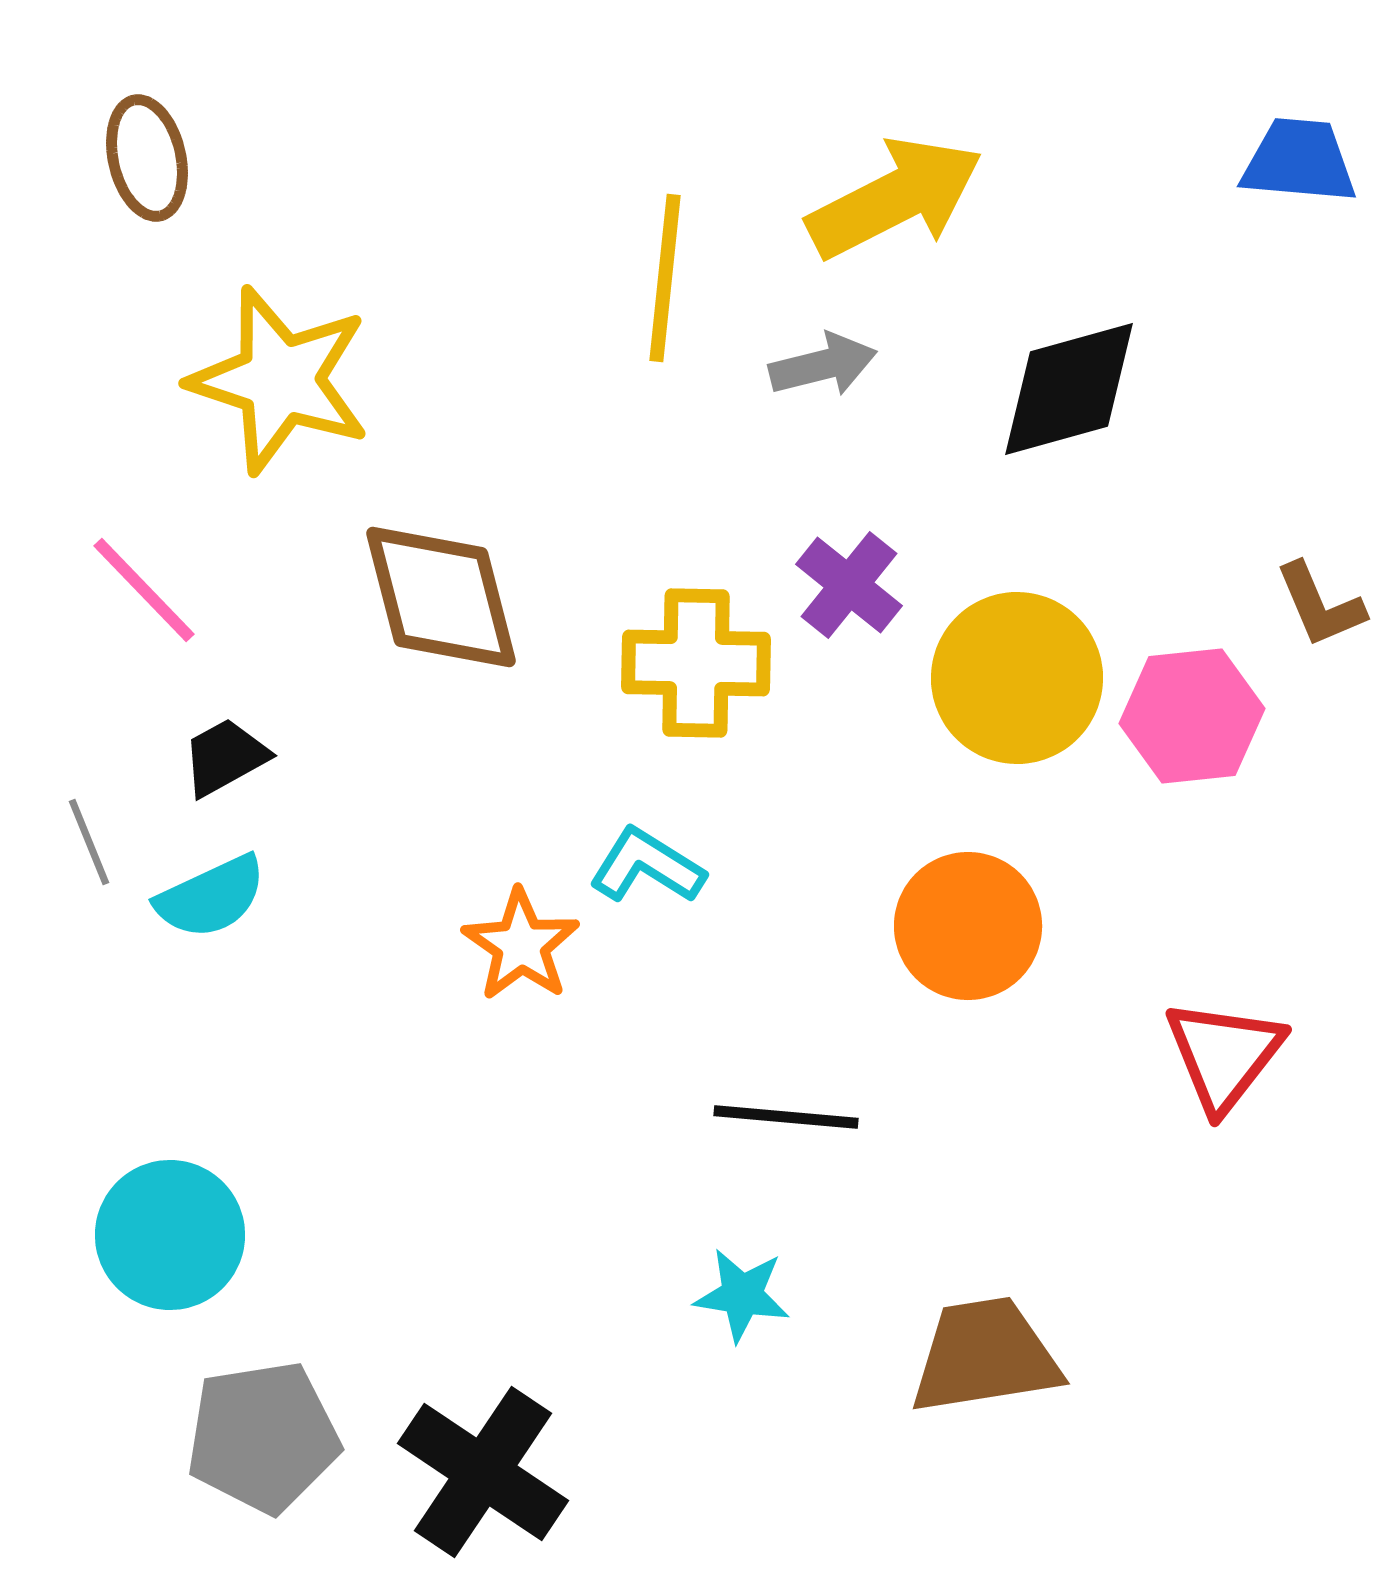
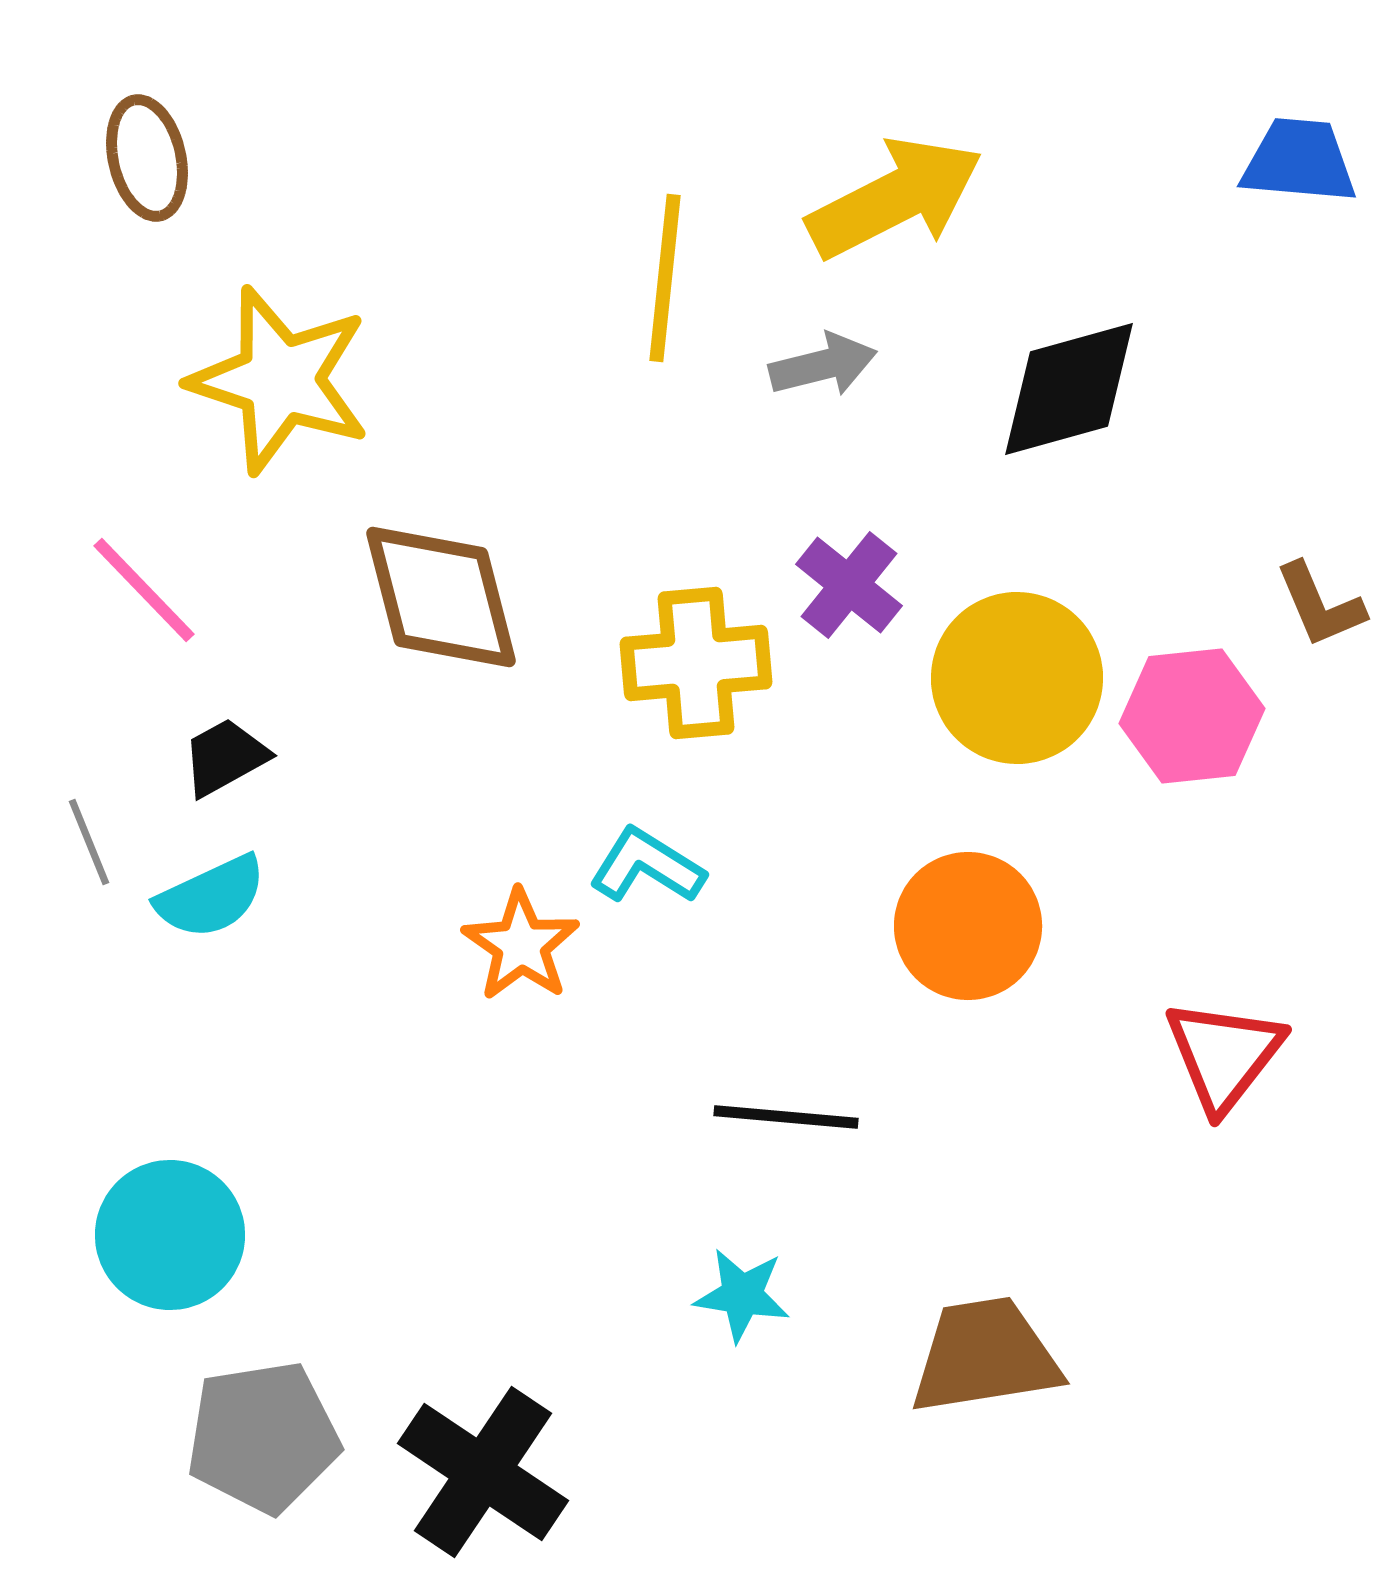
yellow cross: rotated 6 degrees counterclockwise
